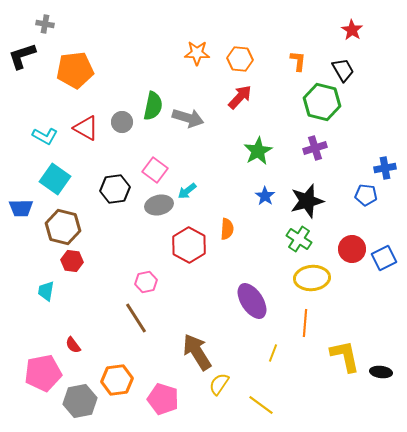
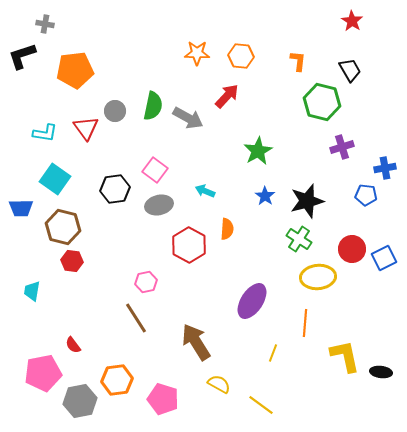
red star at (352, 30): moved 9 px up
orange hexagon at (240, 59): moved 1 px right, 3 px up
black trapezoid at (343, 70): moved 7 px right
red arrow at (240, 97): moved 13 px left, 1 px up
gray arrow at (188, 118): rotated 12 degrees clockwise
gray circle at (122, 122): moved 7 px left, 11 px up
red triangle at (86, 128): rotated 24 degrees clockwise
cyan L-shape at (45, 136): moved 3 px up; rotated 20 degrees counterclockwise
purple cross at (315, 148): moved 27 px right, 1 px up
cyan arrow at (187, 191): moved 18 px right; rotated 60 degrees clockwise
yellow ellipse at (312, 278): moved 6 px right, 1 px up
cyan trapezoid at (46, 291): moved 14 px left
purple ellipse at (252, 301): rotated 66 degrees clockwise
brown arrow at (197, 352): moved 1 px left, 10 px up
yellow semicircle at (219, 384): rotated 85 degrees clockwise
